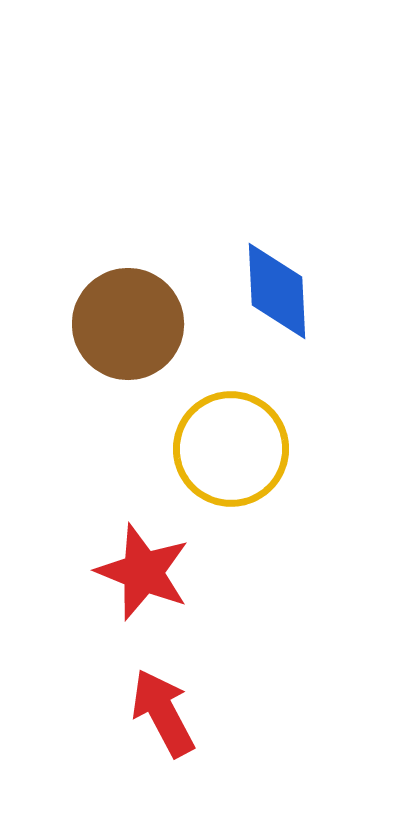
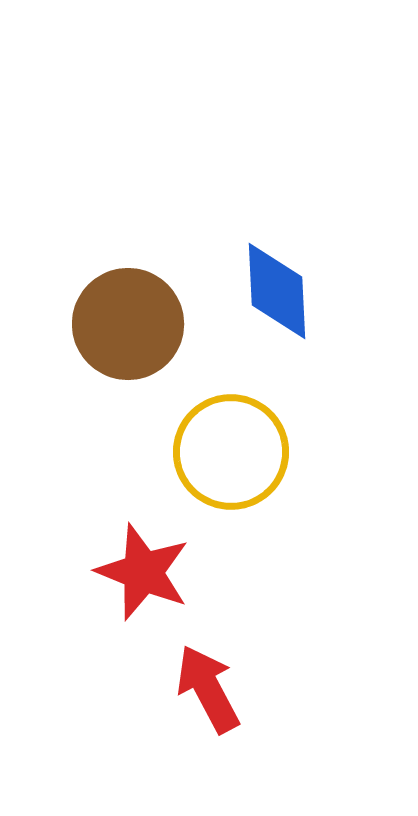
yellow circle: moved 3 px down
red arrow: moved 45 px right, 24 px up
